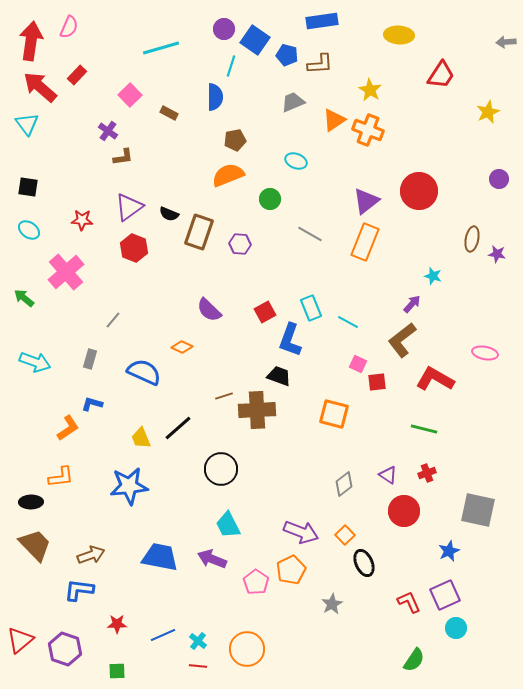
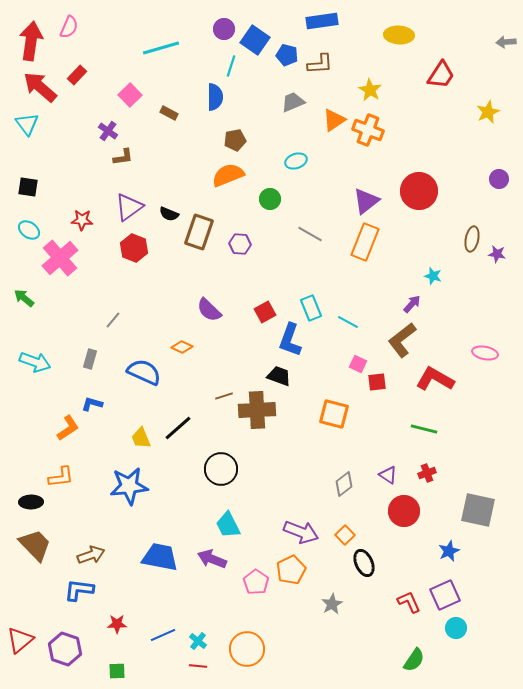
cyan ellipse at (296, 161): rotated 40 degrees counterclockwise
pink cross at (66, 272): moved 6 px left, 14 px up
